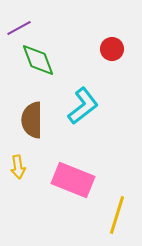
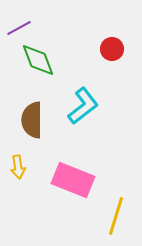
yellow line: moved 1 px left, 1 px down
